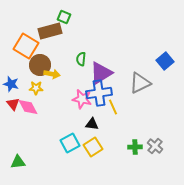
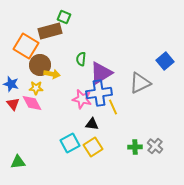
pink diamond: moved 4 px right, 4 px up
